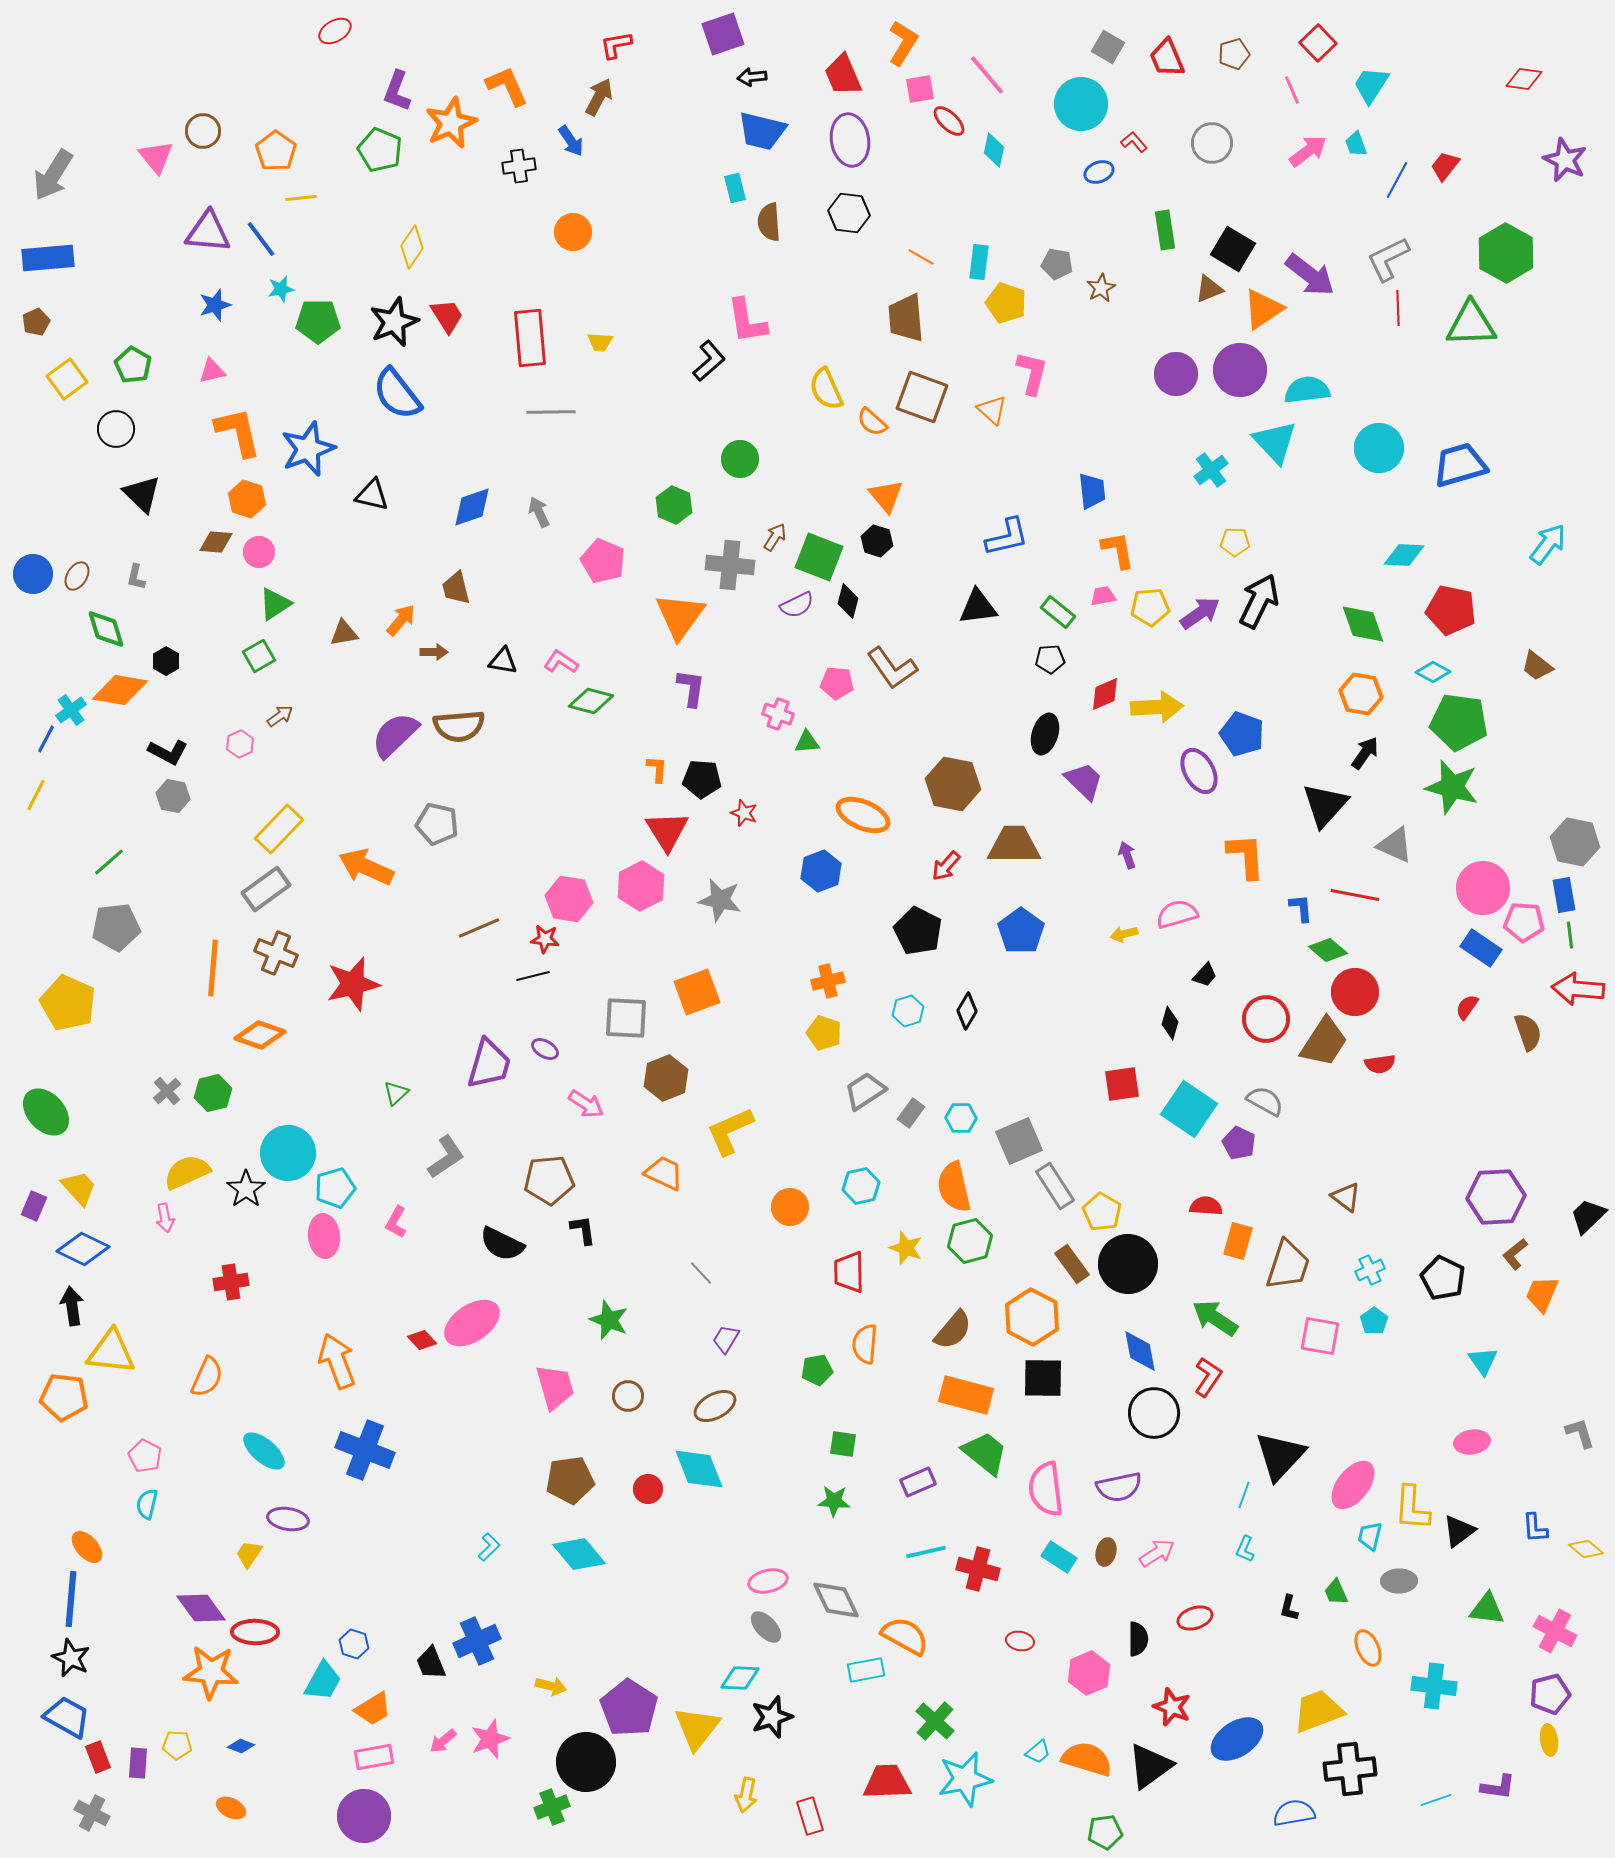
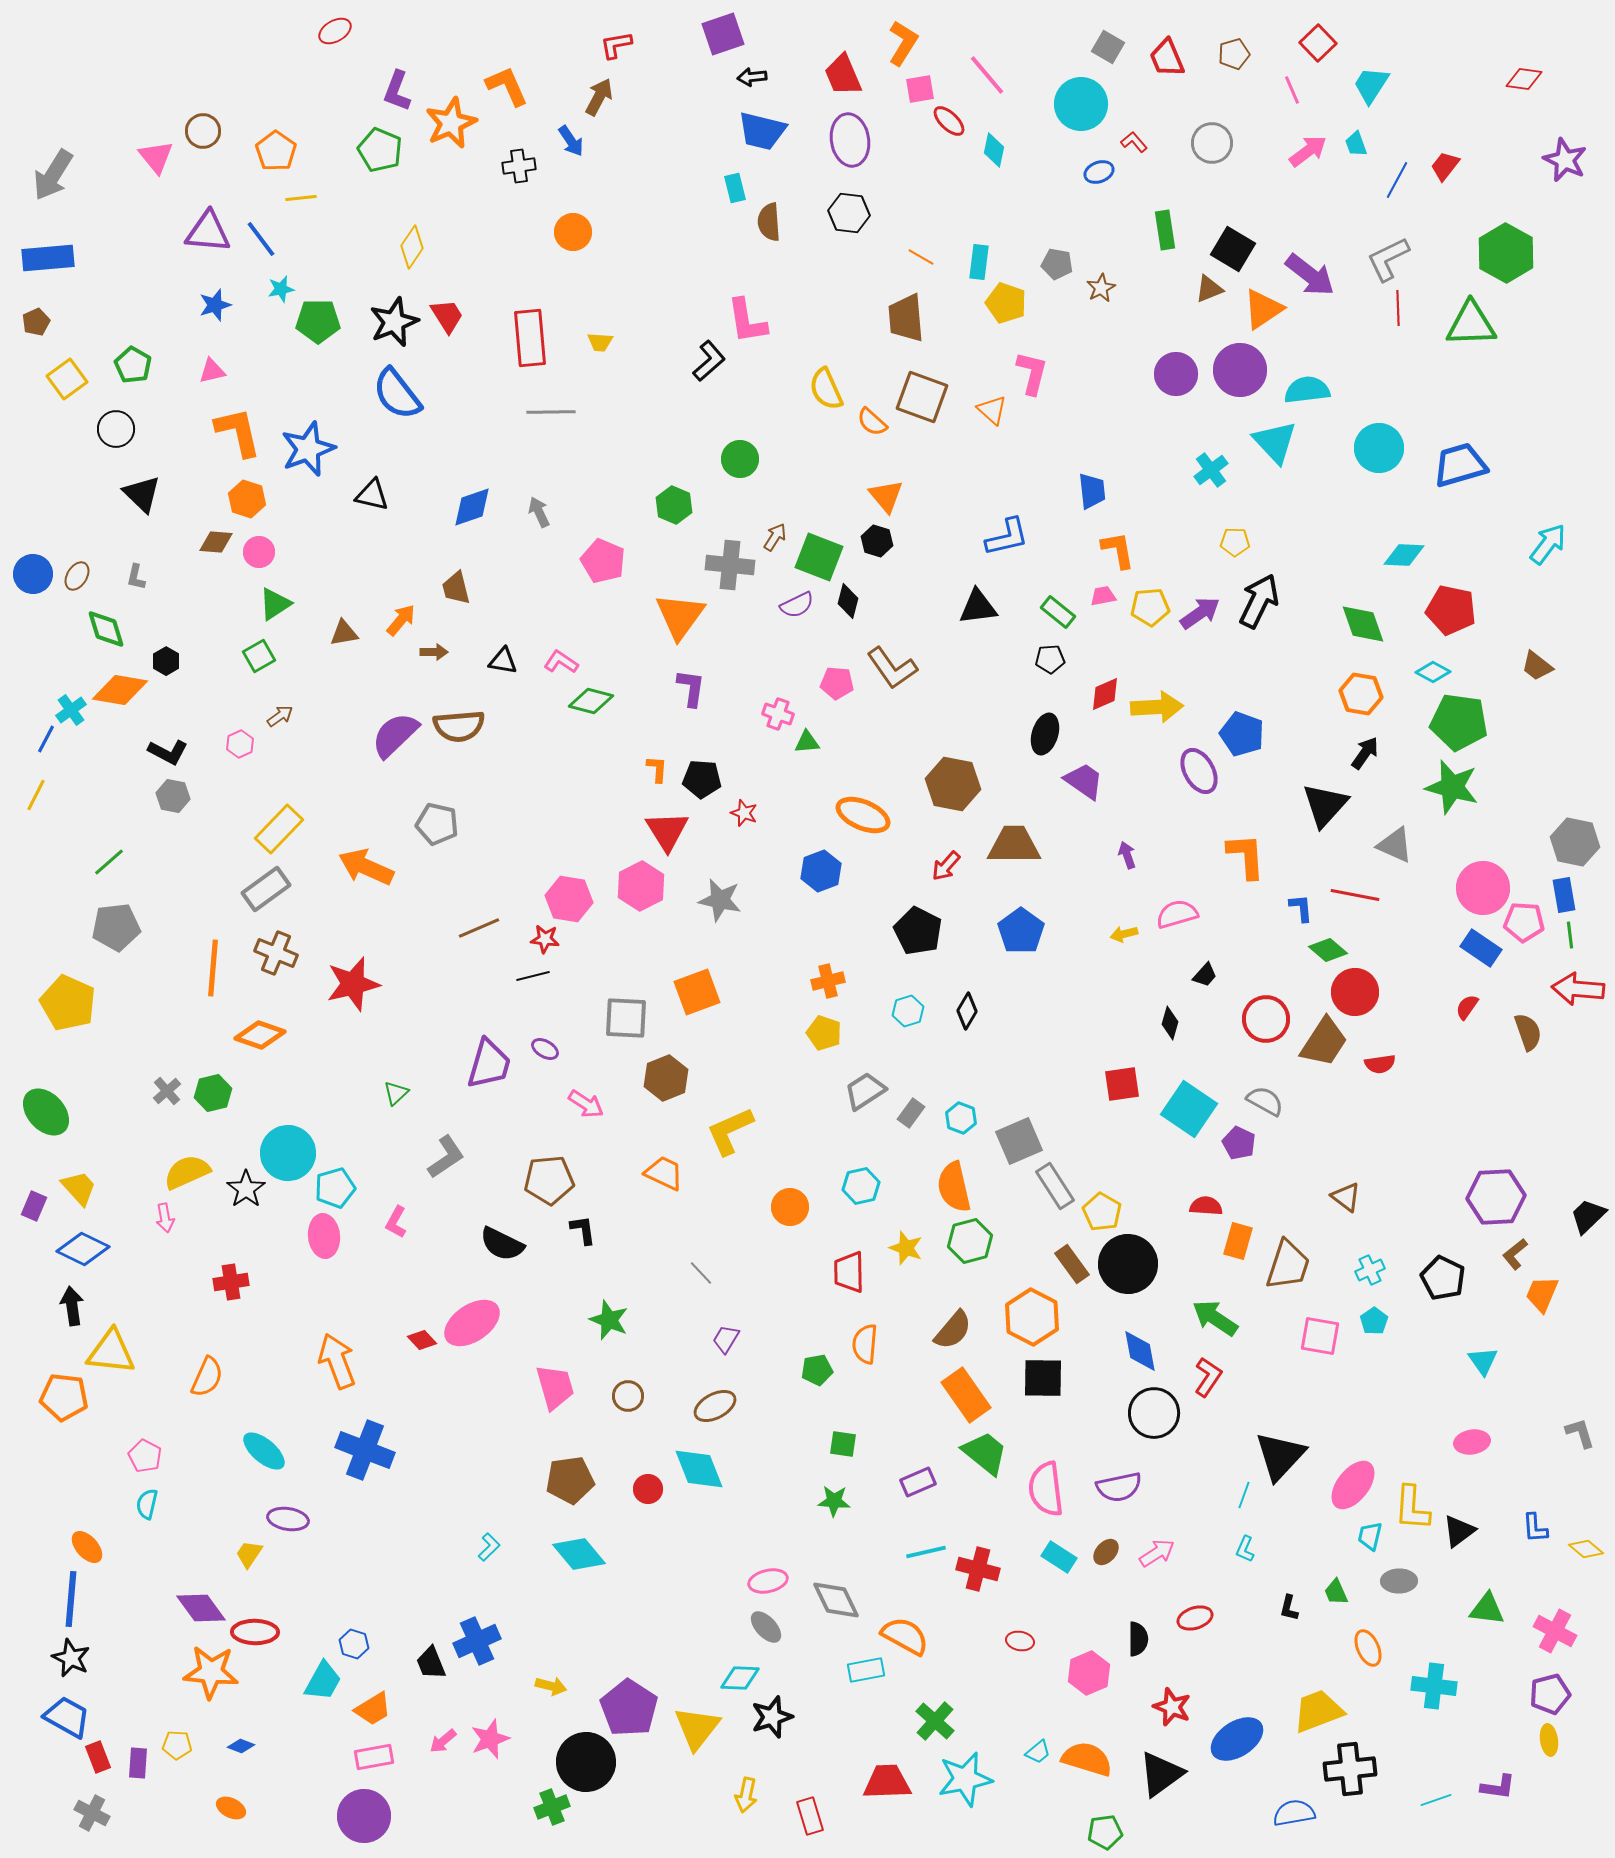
purple trapezoid at (1084, 781): rotated 9 degrees counterclockwise
cyan hexagon at (961, 1118): rotated 20 degrees clockwise
orange rectangle at (966, 1395): rotated 40 degrees clockwise
brown ellipse at (1106, 1552): rotated 28 degrees clockwise
black triangle at (1150, 1766): moved 11 px right, 8 px down
